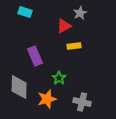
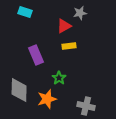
gray star: rotated 16 degrees clockwise
yellow rectangle: moved 5 px left
purple rectangle: moved 1 px right, 1 px up
gray diamond: moved 3 px down
gray cross: moved 4 px right, 4 px down
